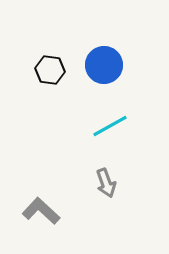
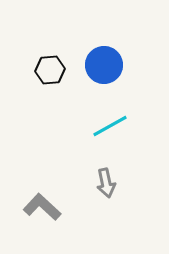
black hexagon: rotated 12 degrees counterclockwise
gray arrow: rotated 8 degrees clockwise
gray L-shape: moved 1 px right, 4 px up
